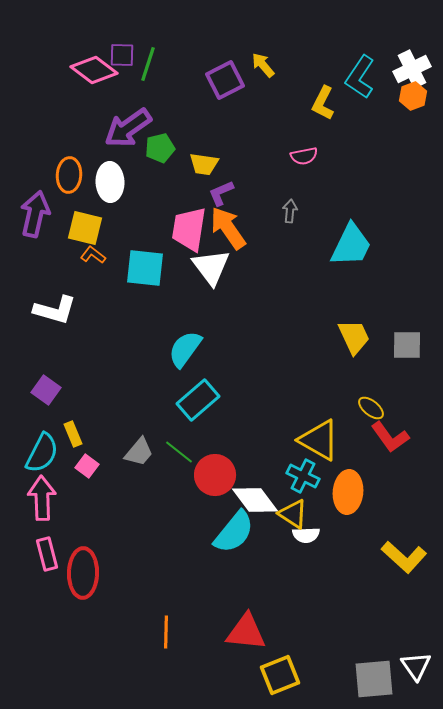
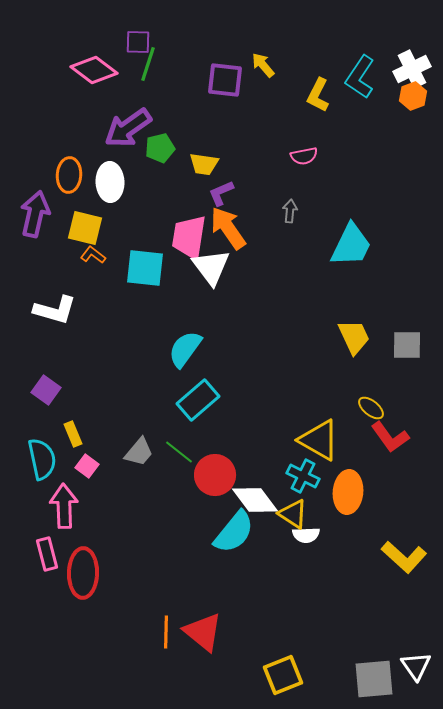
purple square at (122, 55): moved 16 px right, 13 px up
purple square at (225, 80): rotated 33 degrees clockwise
yellow L-shape at (323, 103): moved 5 px left, 8 px up
pink trapezoid at (189, 229): moved 8 px down
cyan semicircle at (42, 453): moved 6 px down; rotated 39 degrees counterclockwise
pink arrow at (42, 498): moved 22 px right, 8 px down
red triangle at (246, 632): moved 43 px left; rotated 33 degrees clockwise
yellow square at (280, 675): moved 3 px right
